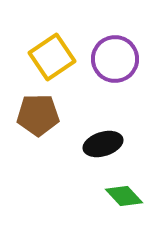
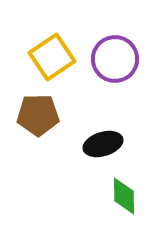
green diamond: rotated 42 degrees clockwise
